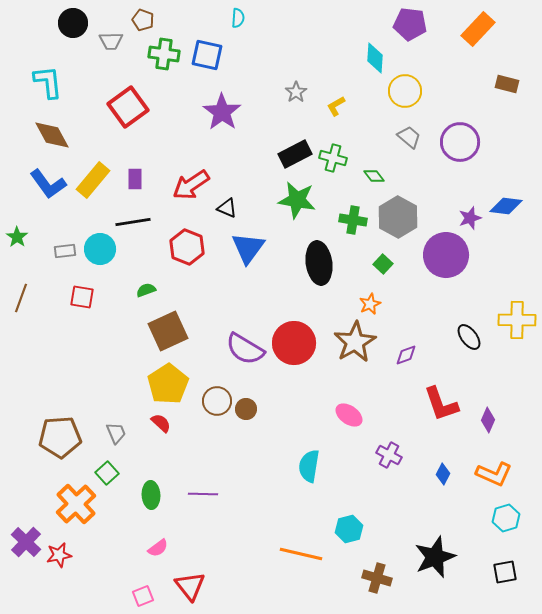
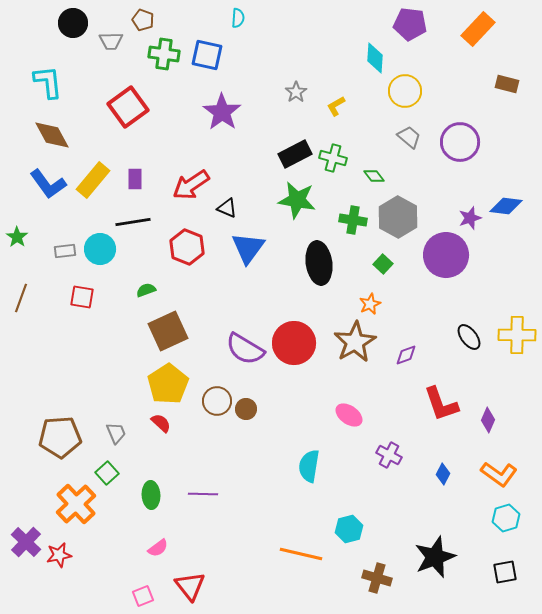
yellow cross at (517, 320): moved 15 px down
orange L-shape at (494, 474): moved 5 px right; rotated 12 degrees clockwise
